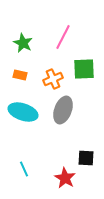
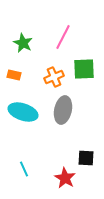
orange rectangle: moved 6 px left
orange cross: moved 1 px right, 2 px up
gray ellipse: rotated 8 degrees counterclockwise
